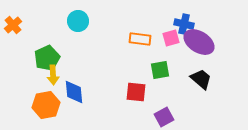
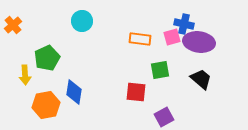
cyan circle: moved 4 px right
pink square: moved 1 px right, 1 px up
purple ellipse: rotated 24 degrees counterclockwise
yellow arrow: moved 28 px left
blue diamond: rotated 15 degrees clockwise
